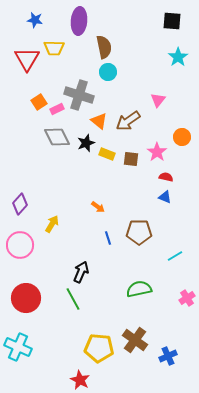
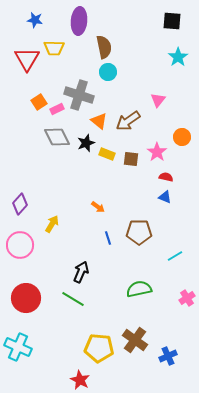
green line: rotated 30 degrees counterclockwise
